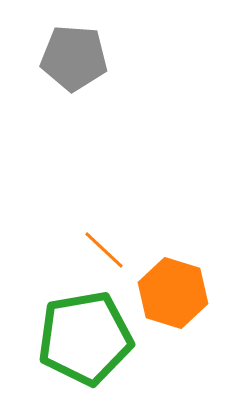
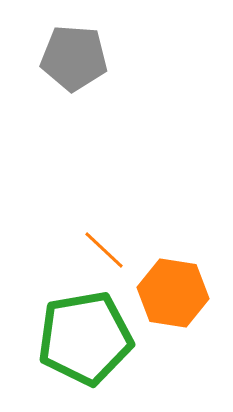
orange hexagon: rotated 8 degrees counterclockwise
